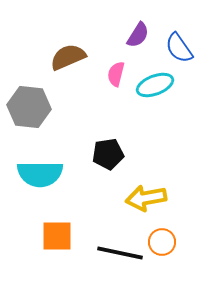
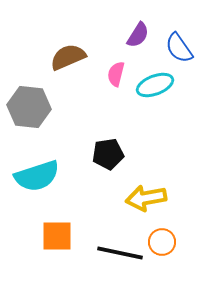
cyan semicircle: moved 3 px left, 2 px down; rotated 18 degrees counterclockwise
